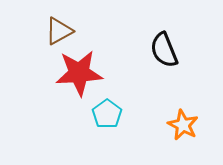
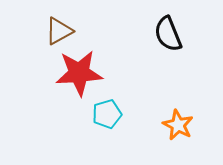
black semicircle: moved 4 px right, 16 px up
cyan pentagon: rotated 20 degrees clockwise
orange star: moved 5 px left
